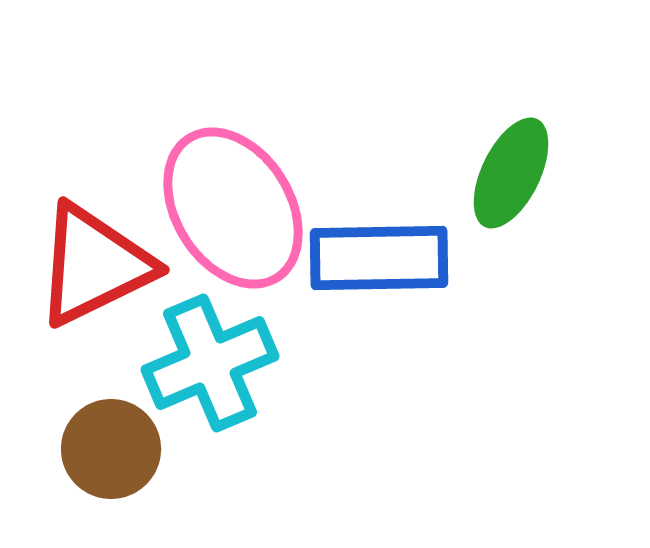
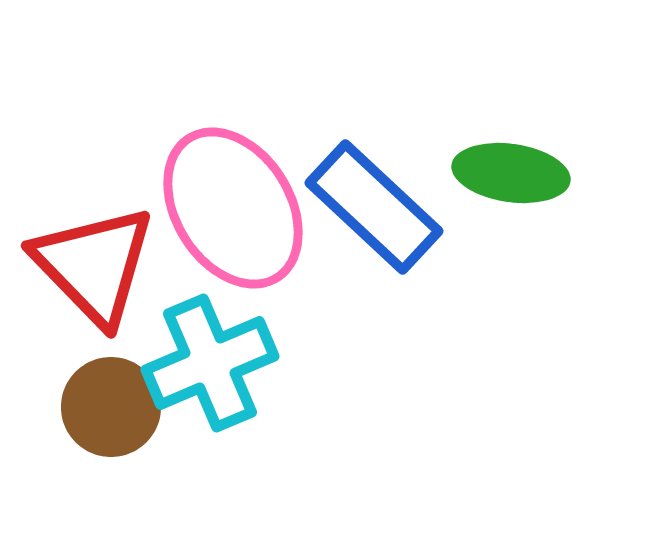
green ellipse: rotated 72 degrees clockwise
blue rectangle: moved 5 px left, 51 px up; rotated 44 degrees clockwise
red triangle: rotated 48 degrees counterclockwise
brown circle: moved 42 px up
